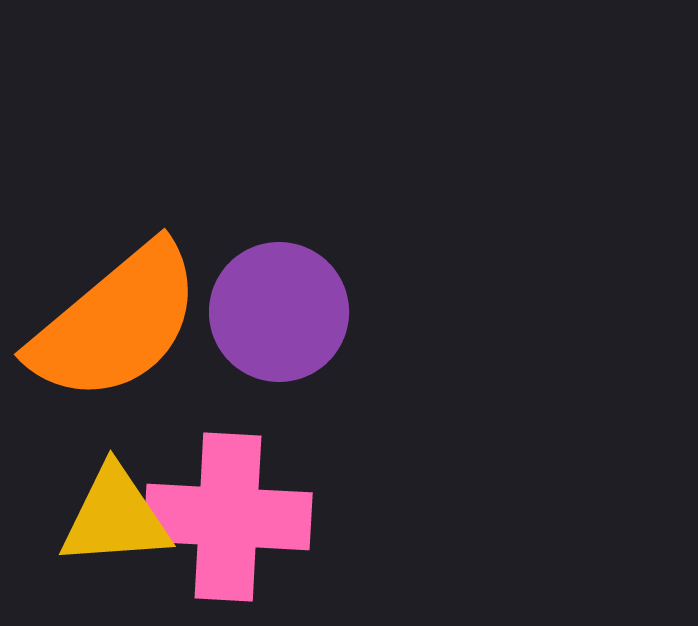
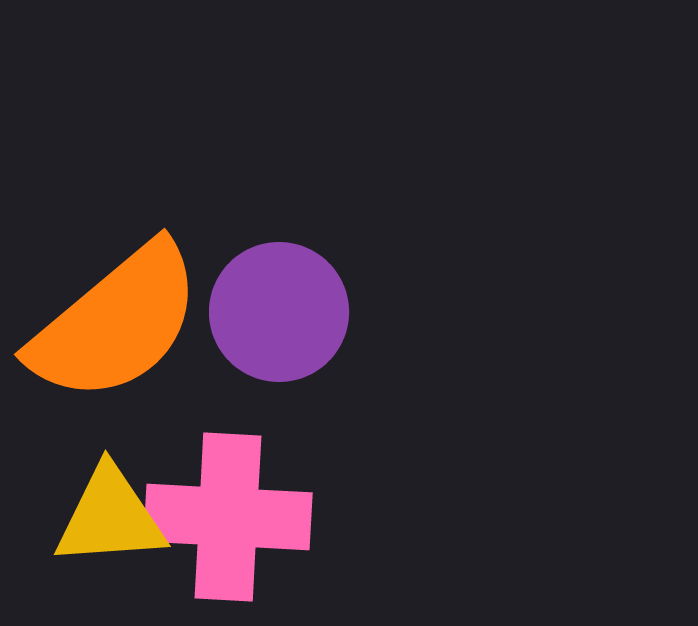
yellow triangle: moved 5 px left
